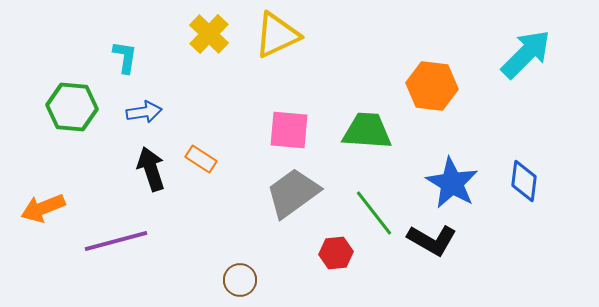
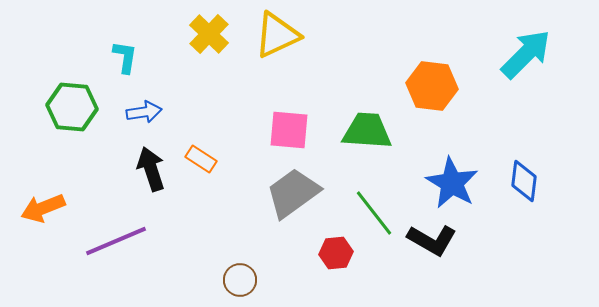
purple line: rotated 8 degrees counterclockwise
